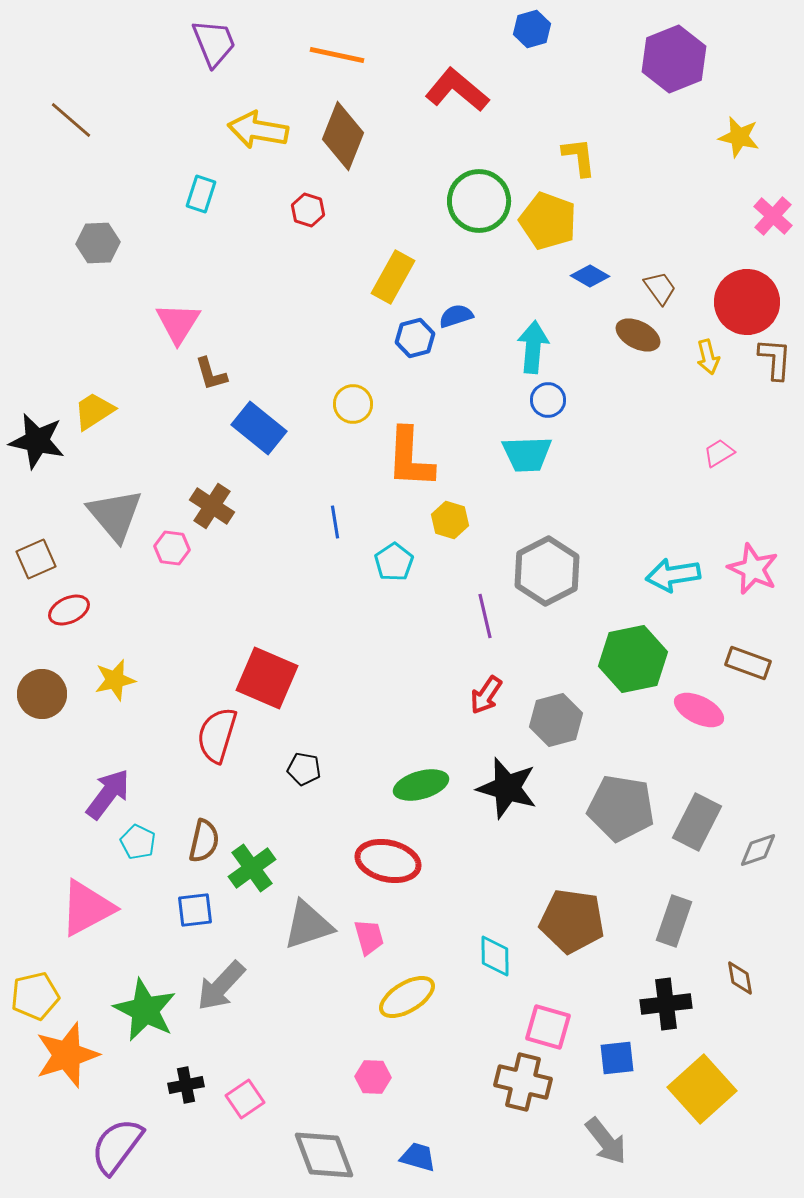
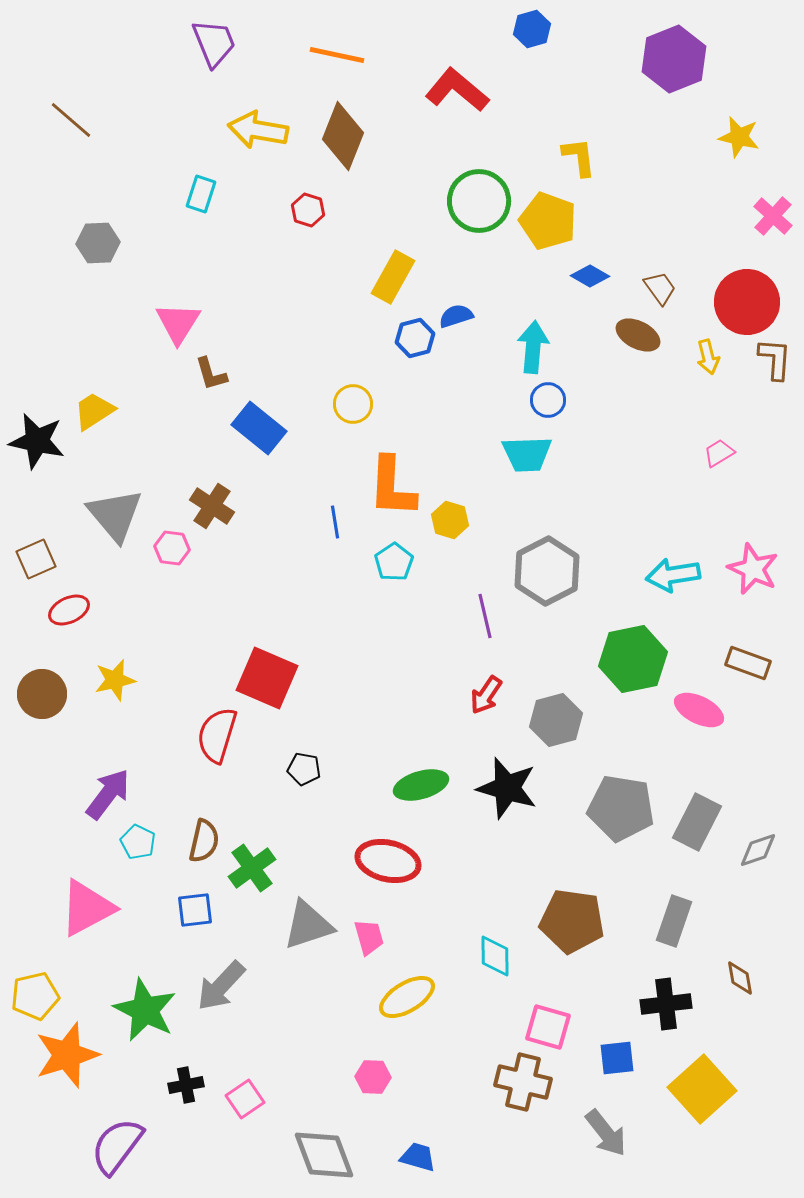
orange L-shape at (410, 458): moved 18 px left, 29 px down
gray arrow at (606, 1141): moved 8 px up
